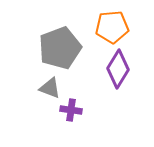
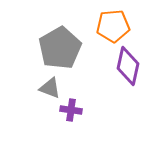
orange pentagon: moved 1 px right, 1 px up
gray pentagon: rotated 9 degrees counterclockwise
purple diamond: moved 10 px right, 3 px up; rotated 18 degrees counterclockwise
